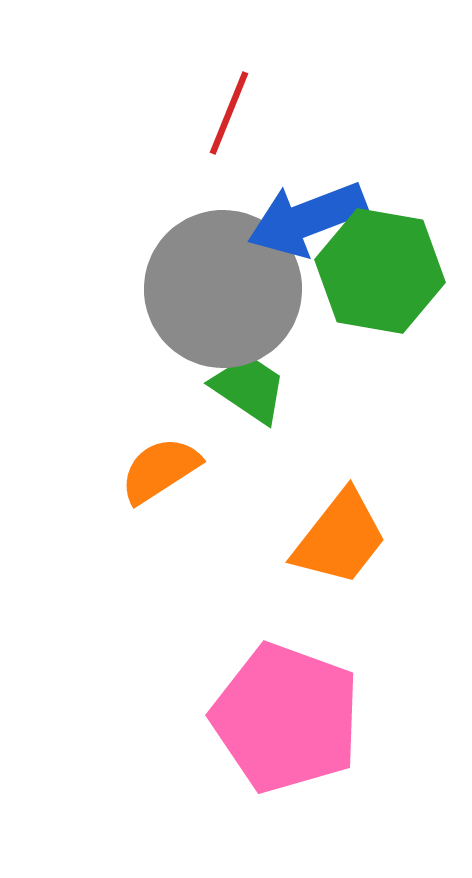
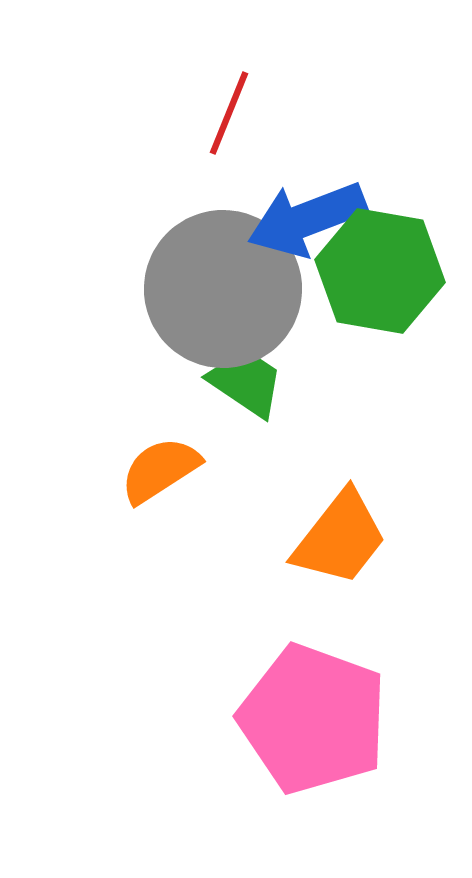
green trapezoid: moved 3 px left, 6 px up
pink pentagon: moved 27 px right, 1 px down
